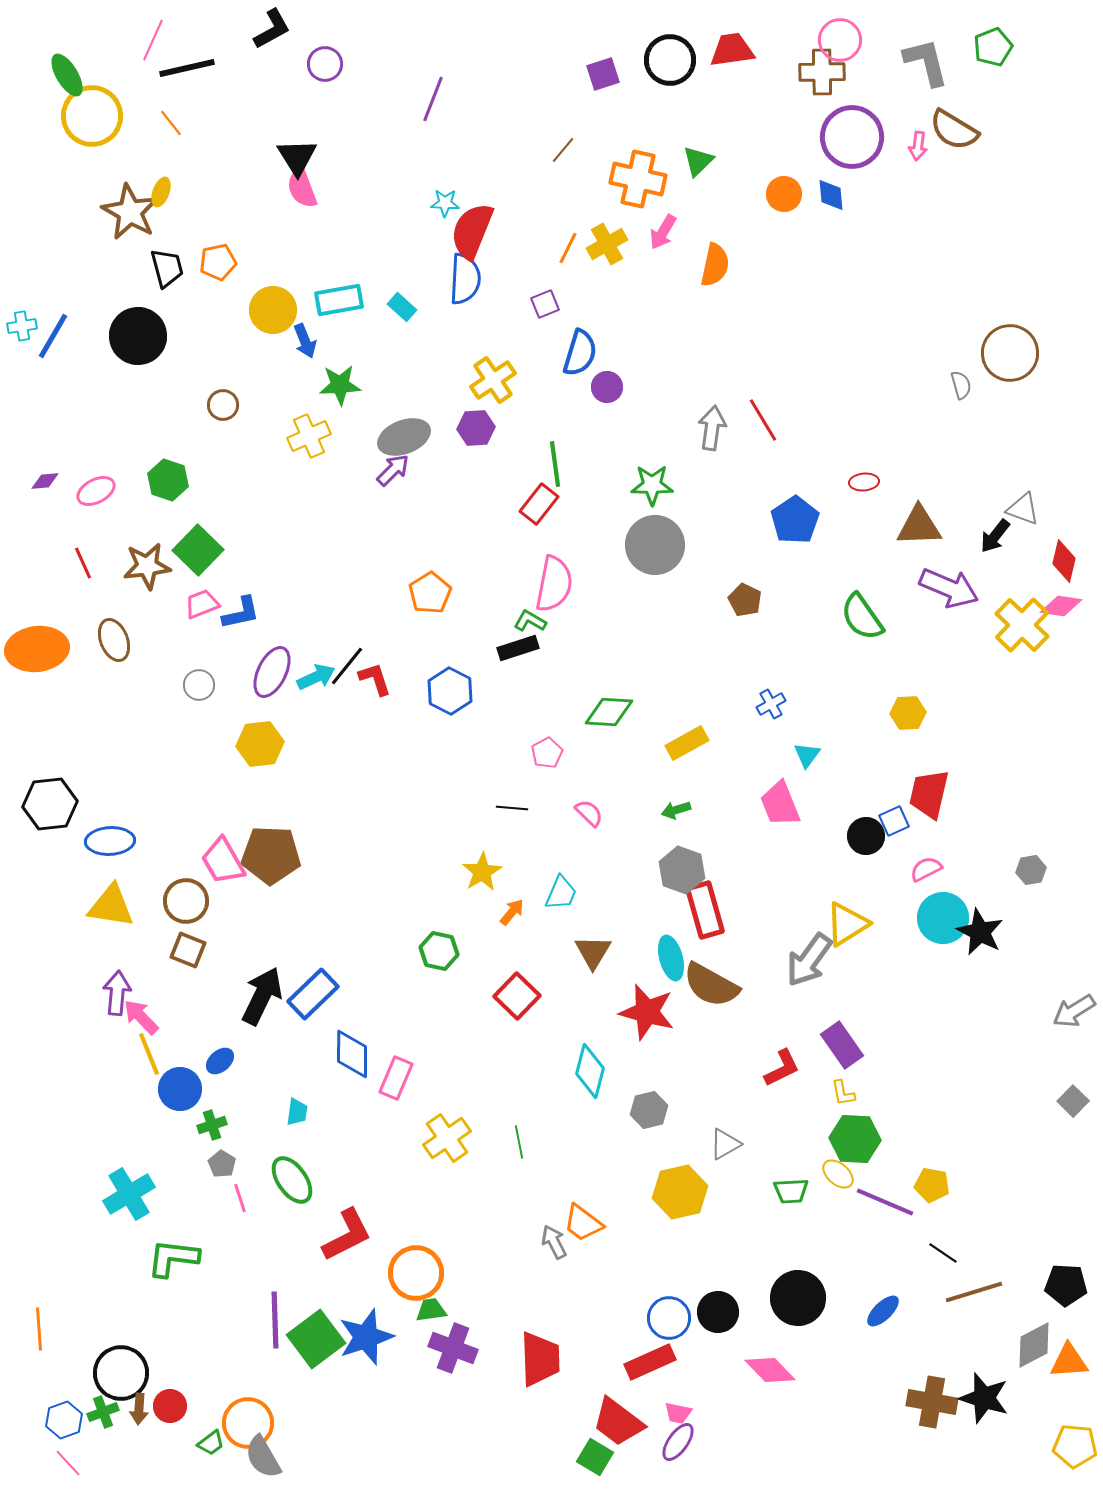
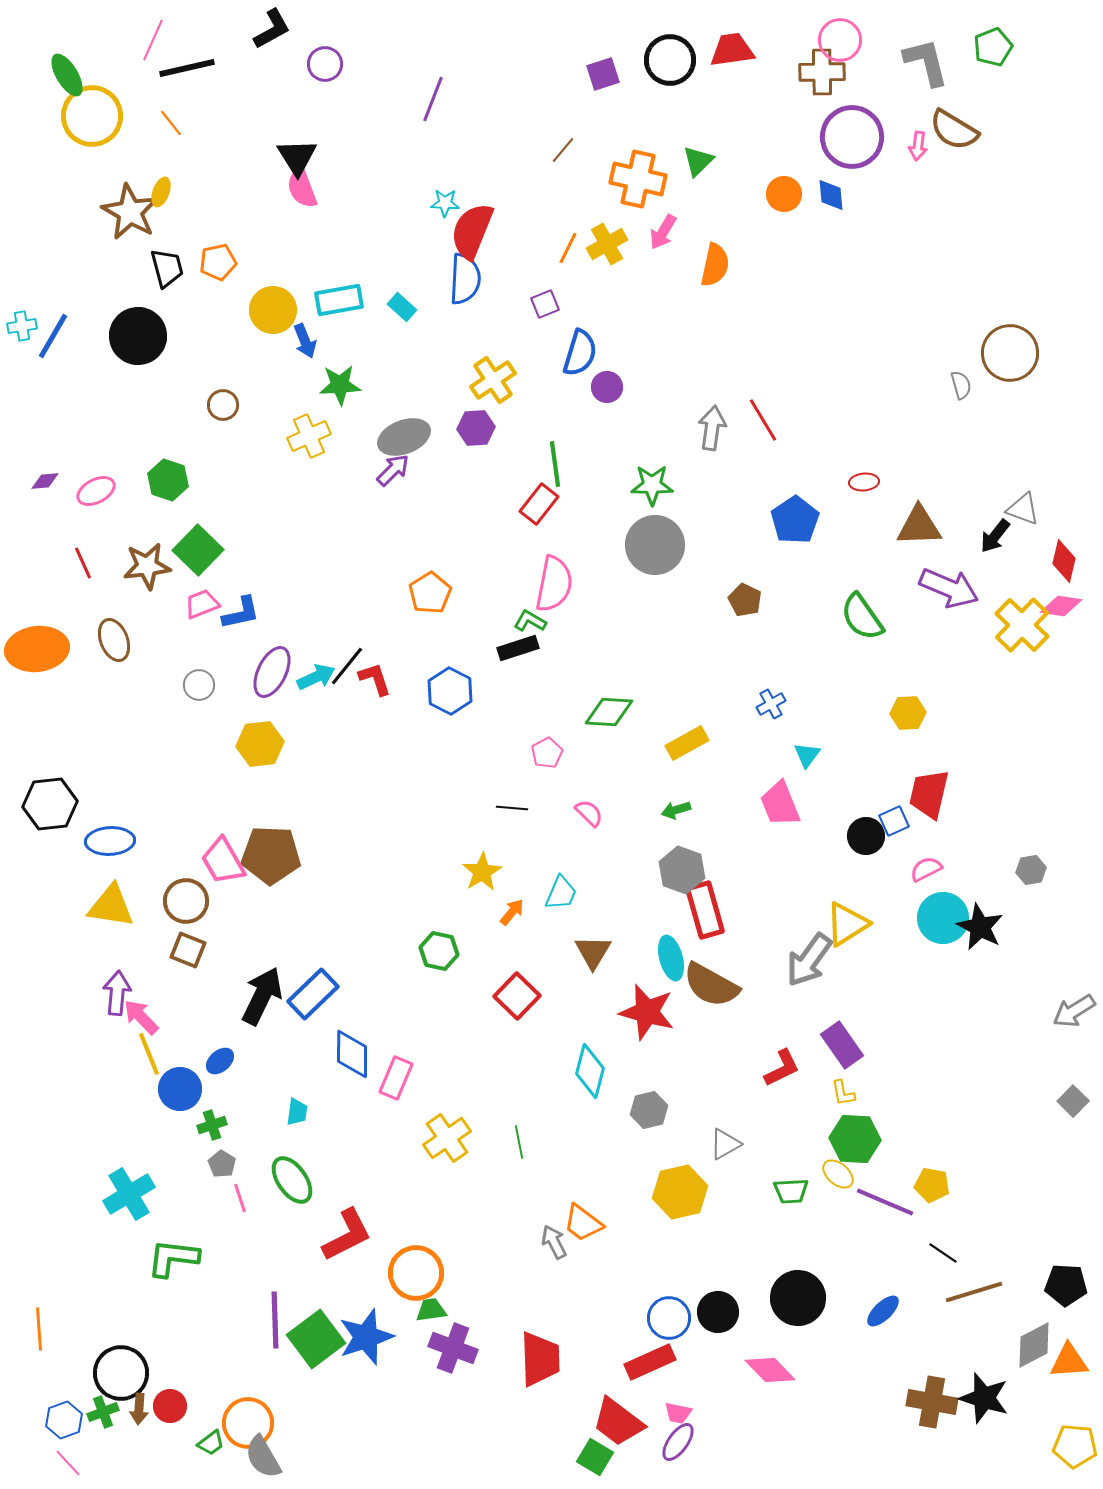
black star at (980, 932): moved 5 px up
